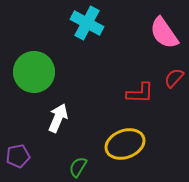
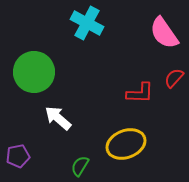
white arrow: rotated 72 degrees counterclockwise
yellow ellipse: moved 1 px right
green semicircle: moved 2 px right, 1 px up
